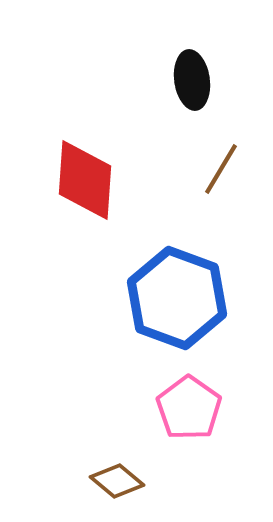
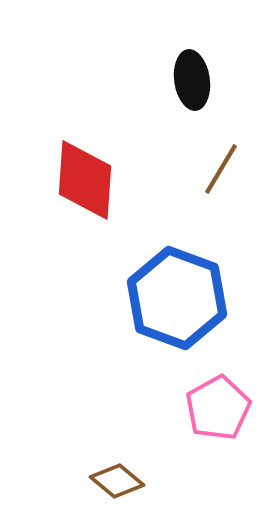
pink pentagon: moved 29 px right; rotated 8 degrees clockwise
